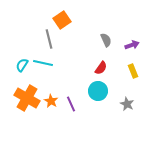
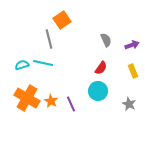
cyan semicircle: rotated 40 degrees clockwise
gray star: moved 2 px right
